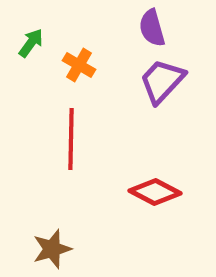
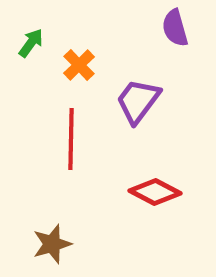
purple semicircle: moved 23 px right
orange cross: rotated 16 degrees clockwise
purple trapezoid: moved 24 px left, 20 px down; rotated 6 degrees counterclockwise
brown star: moved 5 px up
